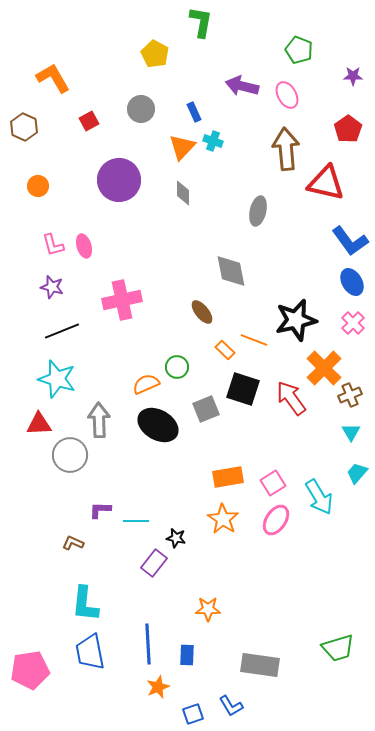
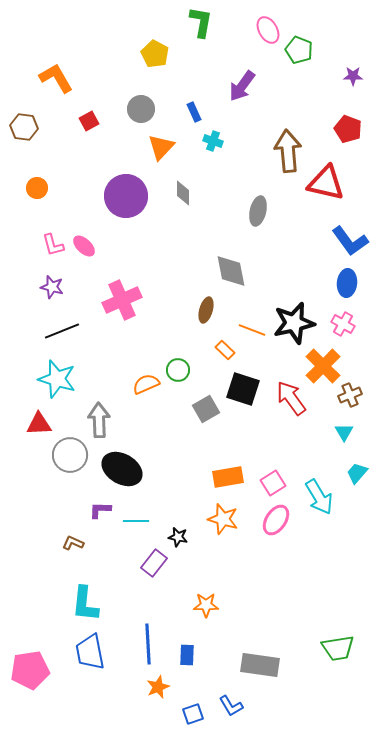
orange L-shape at (53, 78): moved 3 px right
purple arrow at (242, 86): rotated 68 degrees counterclockwise
pink ellipse at (287, 95): moved 19 px left, 65 px up
brown hexagon at (24, 127): rotated 16 degrees counterclockwise
red pentagon at (348, 129): rotated 16 degrees counterclockwise
orange triangle at (182, 147): moved 21 px left
brown arrow at (286, 149): moved 2 px right, 2 px down
purple circle at (119, 180): moved 7 px right, 16 px down
orange circle at (38, 186): moved 1 px left, 2 px down
pink ellipse at (84, 246): rotated 30 degrees counterclockwise
blue ellipse at (352, 282): moved 5 px left, 1 px down; rotated 36 degrees clockwise
pink cross at (122, 300): rotated 12 degrees counterclockwise
brown ellipse at (202, 312): moved 4 px right, 2 px up; rotated 55 degrees clockwise
black star at (296, 320): moved 2 px left, 3 px down
pink cross at (353, 323): moved 10 px left, 1 px down; rotated 15 degrees counterclockwise
orange line at (254, 340): moved 2 px left, 10 px up
green circle at (177, 367): moved 1 px right, 3 px down
orange cross at (324, 368): moved 1 px left, 2 px up
gray square at (206, 409): rotated 8 degrees counterclockwise
black ellipse at (158, 425): moved 36 px left, 44 px down
cyan triangle at (351, 432): moved 7 px left
orange star at (223, 519): rotated 16 degrees counterclockwise
black star at (176, 538): moved 2 px right, 1 px up
orange star at (208, 609): moved 2 px left, 4 px up
green trapezoid at (338, 648): rotated 8 degrees clockwise
